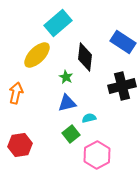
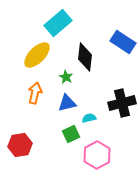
black cross: moved 17 px down
orange arrow: moved 19 px right
green square: rotated 12 degrees clockwise
